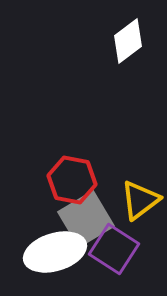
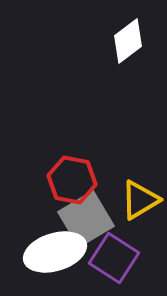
yellow triangle: rotated 6 degrees clockwise
purple square: moved 9 px down
